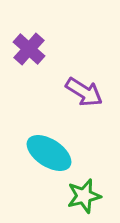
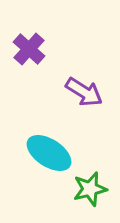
green star: moved 6 px right, 7 px up
